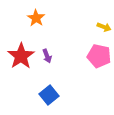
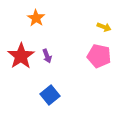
blue square: moved 1 px right
